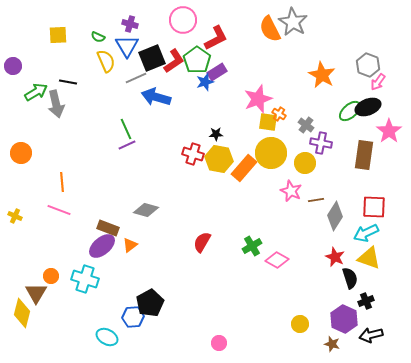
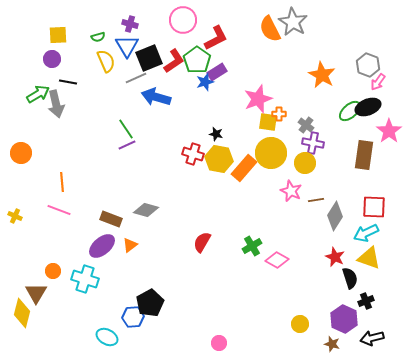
green semicircle at (98, 37): rotated 40 degrees counterclockwise
black square at (152, 58): moved 3 px left
purple circle at (13, 66): moved 39 px right, 7 px up
green arrow at (36, 92): moved 2 px right, 2 px down
orange cross at (279, 114): rotated 32 degrees counterclockwise
green line at (126, 129): rotated 10 degrees counterclockwise
black star at (216, 134): rotated 16 degrees clockwise
purple cross at (321, 143): moved 8 px left
brown rectangle at (108, 228): moved 3 px right, 9 px up
orange circle at (51, 276): moved 2 px right, 5 px up
black arrow at (371, 335): moved 1 px right, 3 px down
